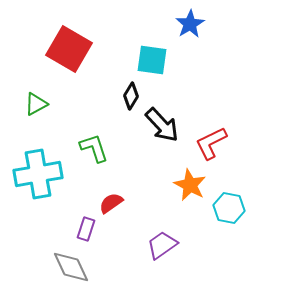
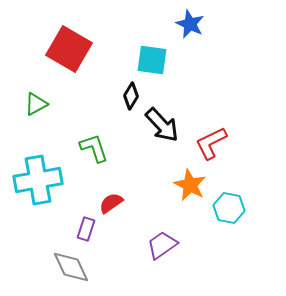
blue star: rotated 16 degrees counterclockwise
cyan cross: moved 6 px down
